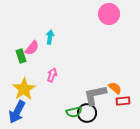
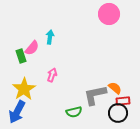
black circle: moved 31 px right
